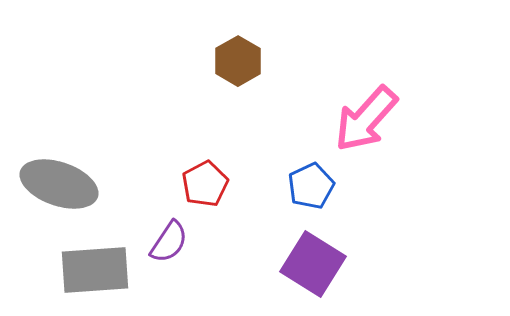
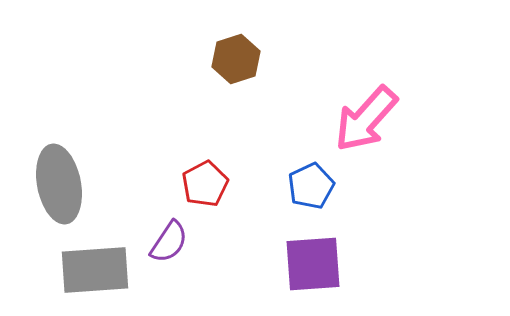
brown hexagon: moved 2 px left, 2 px up; rotated 12 degrees clockwise
gray ellipse: rotated 60 degrees clockwise
purple square: rotated 36 degrees counterclockwise
